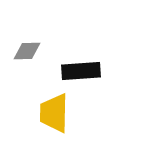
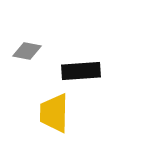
gray diamond: rotated 12 degrees clockwise
